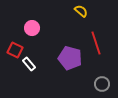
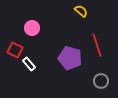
red line: moved 1 px right, 2 px down
gray circle: moved 1 px left, 3 px up
